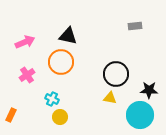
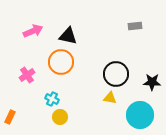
pink arrow: moved 8 px right, 11 px up
black star: moved 3 px right, 8 px up
orange rectangle: moved 1 px left, 2 px down
